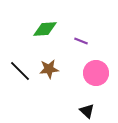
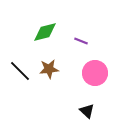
green diamond: moved 3 px down; rotated 10 degrees counterclockwise
pink circle: moved 1 px left
